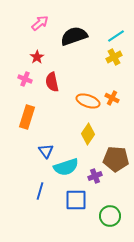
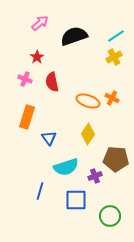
blue triangle: moved 3 px right, 13 px up
